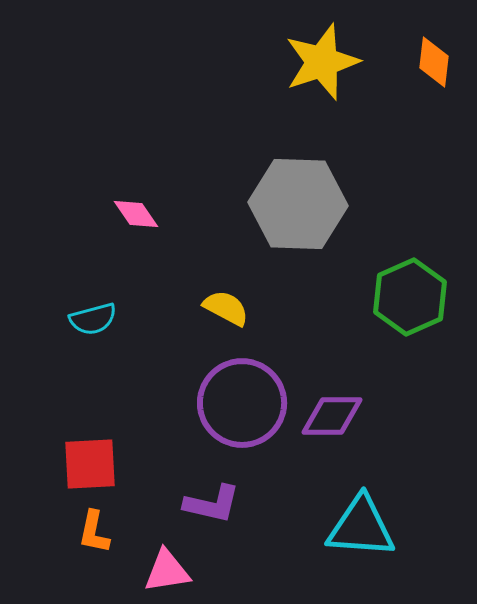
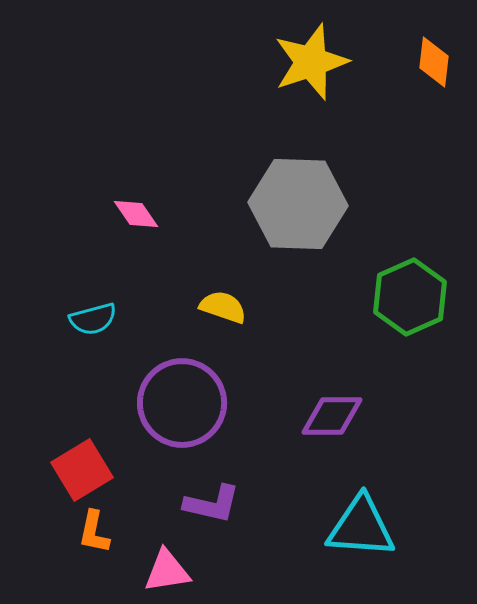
yellow star: moved 11 px left
yellow semicircle: moved 3 px left, 1 px up; rotated 9 degrees counterclockwise
purple circle: moved 60 px left
red square: moved 8 px left, 6 px down; rotated 28 degrees counterclockwise
